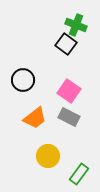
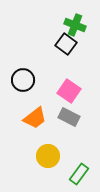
green cross: moved 1 px left
